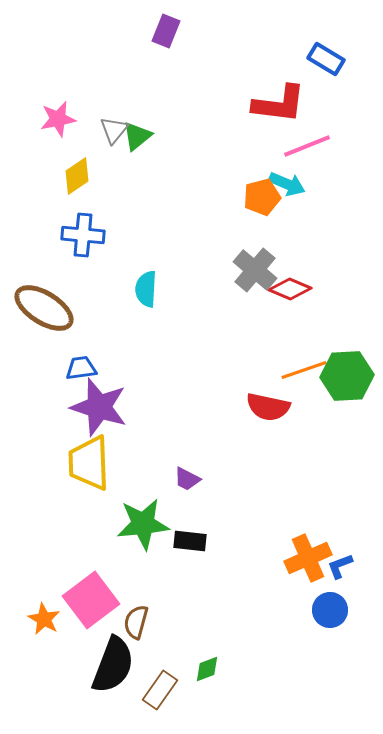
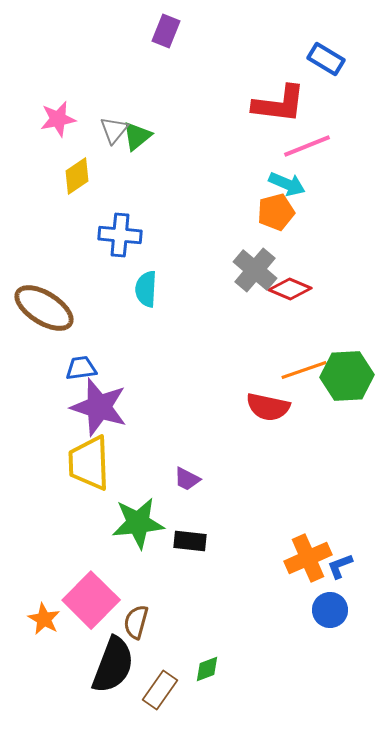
orange pentagon: moved 14 px right, 15 px down
blue cross: moved 37 px right
green star: moved 5 px left, 1 px up
pink square: rotated 8 degrees counterclockwise
